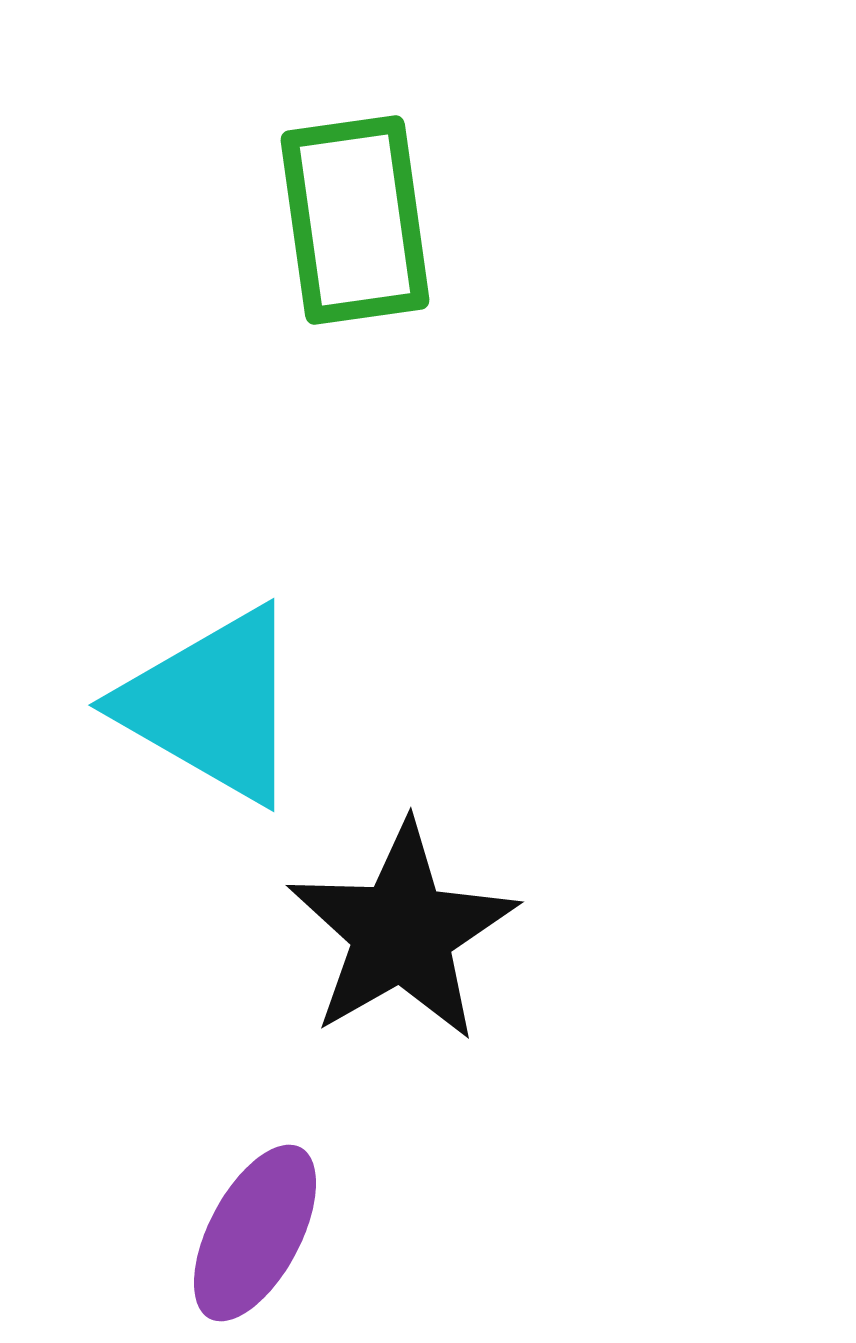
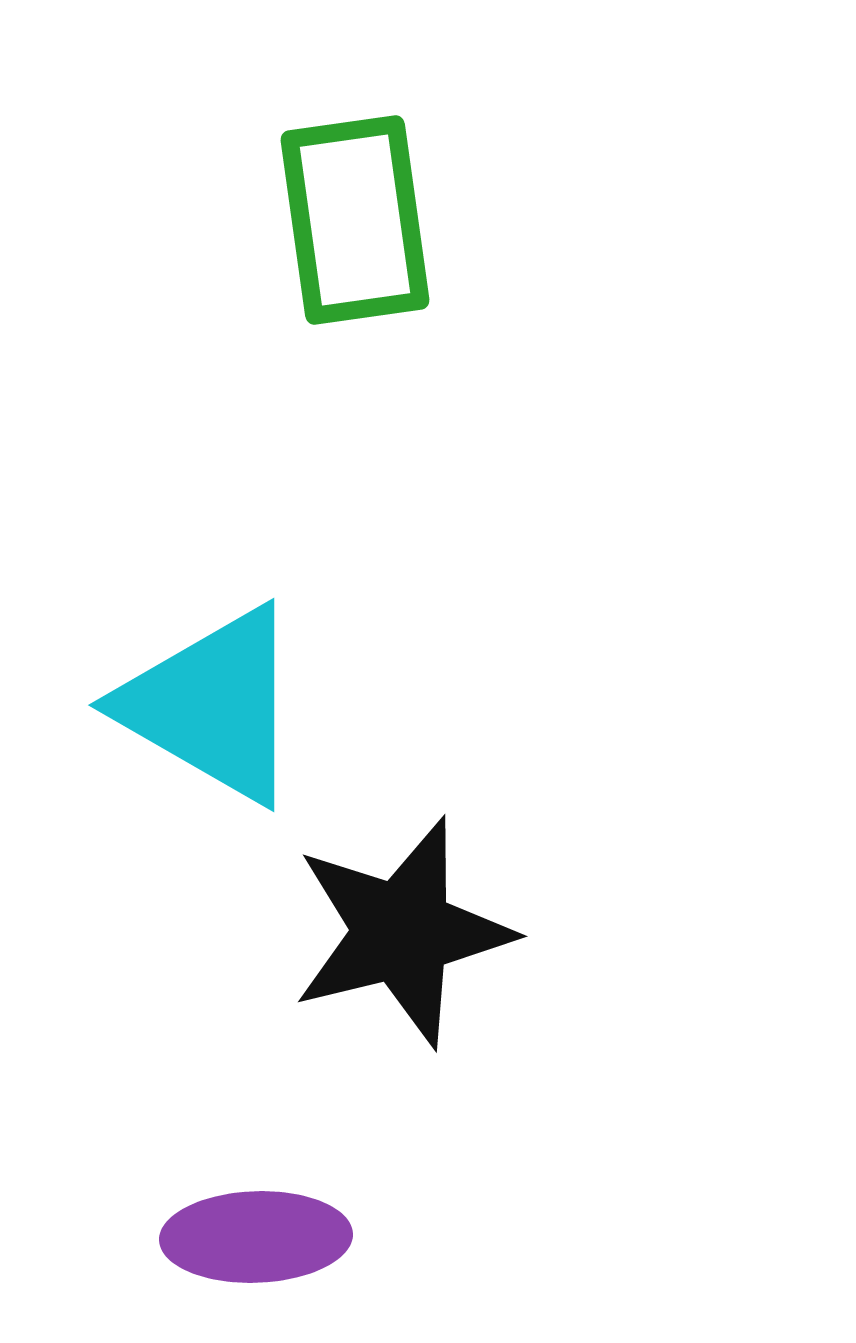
black star: rotated 16 degrees clockwise
purple ellipse: moved 1 px right, 4 px down; rotated 60 degrees clockwise
